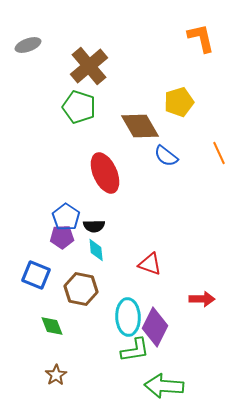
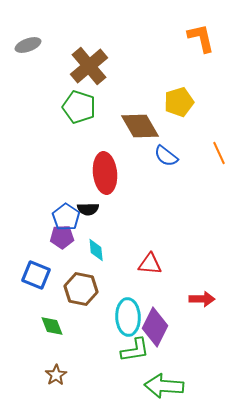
red ellipse: rotated 18 degrees clockwise
black semicircle: moved 6 px left, 17 px up
red triangle: rotated 15 degrees counterclockwise
